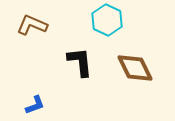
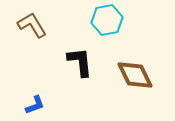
cyan hexagon: rotated 24 degrees clockwise
brown L-shape: rotated 36 degrees clockwise
brown diamond: moved 7 px down
